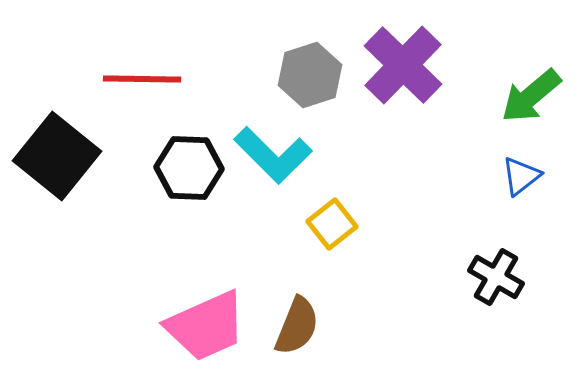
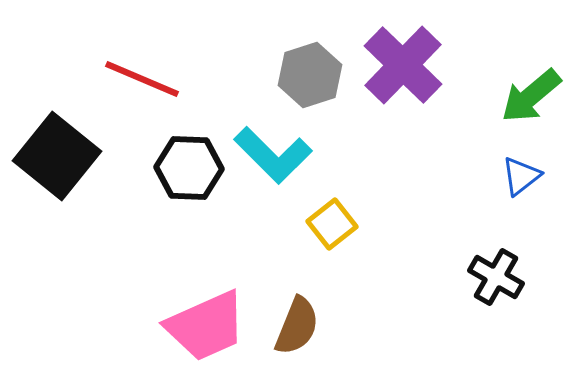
red line: rotated 22 degrees clockwise
